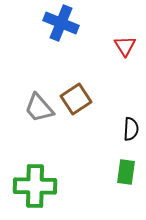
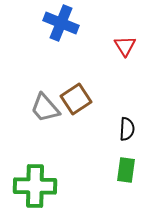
gray trapezoid: moved 6 px right
black semicircle: moved 4 px left
green rectangle: moved 2 px up
